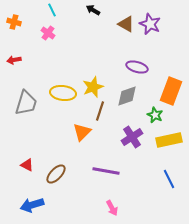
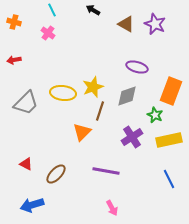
purple star: moved 5 px right
gray trapezoid: rotated 28 degrees clockwise
red triangle: moved 1 px left, 1 px up
